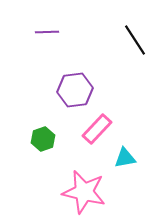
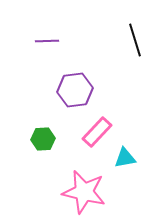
purple line: moved 9 px down
black line: rotated 16 degrees clockwise
pink rectangle: moved 3 px down
green hexagon: rotated 15 degrees clockwise
